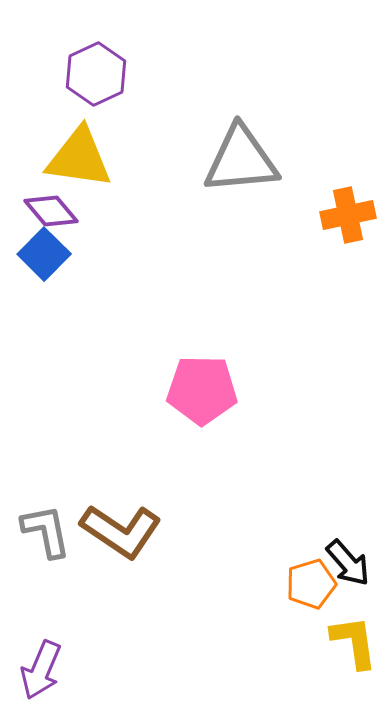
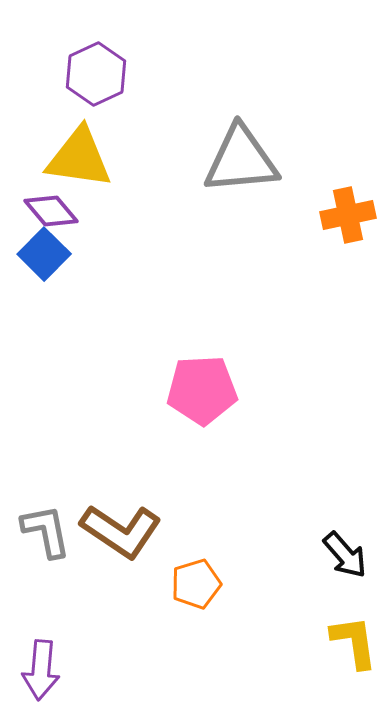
pink pentagon: rotated 4 degrees counterclockwise
black arrow: moved 3 px left, 8 px up
orange pentagon: moved 115 px left
purple arrow: rotated 18 degrees counterclockwise
